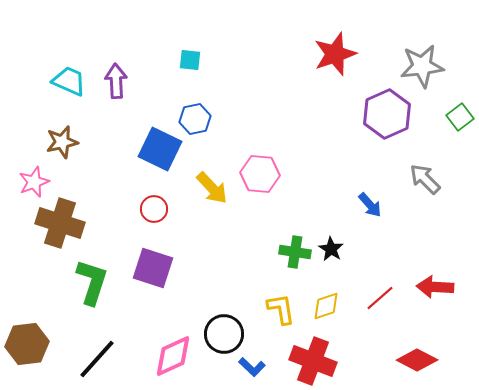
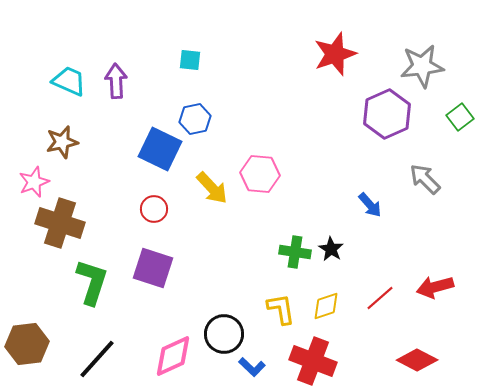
red arrow: rotated 18 degrees counterclockwise
